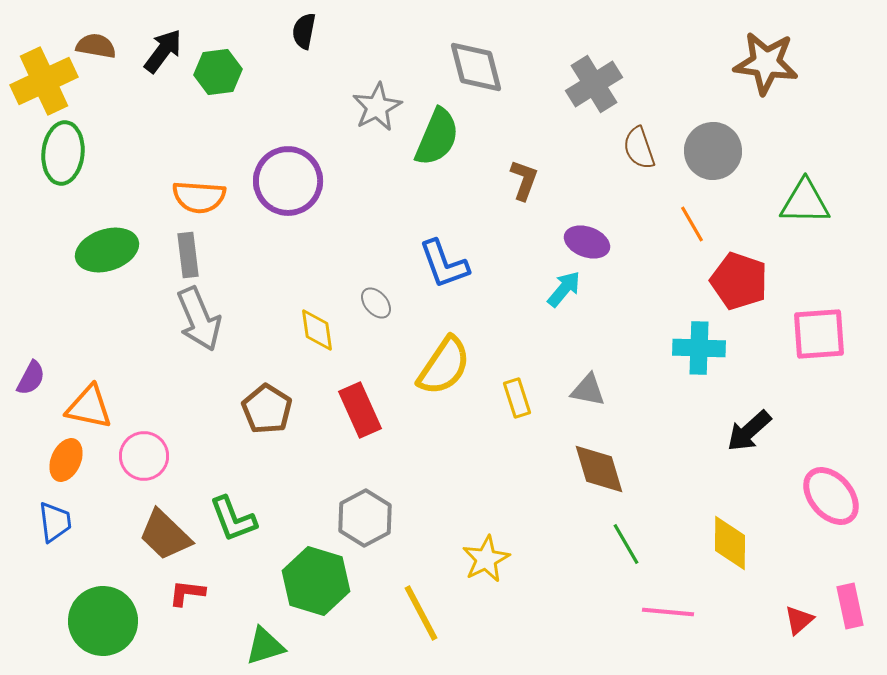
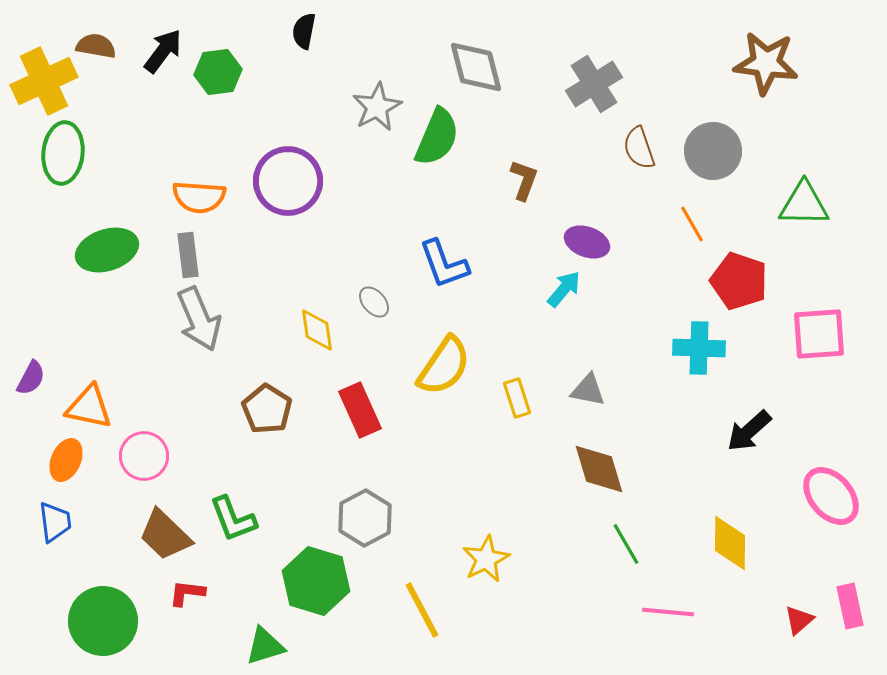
green triangle at (805, 202): moved 1 px left, 2 px down
gray ellipse at (376, 303): moved 2 px left, 1 px up
yellow line at (421, 613): moved 1 px right, 3 px up
